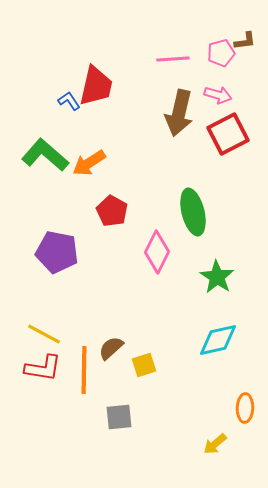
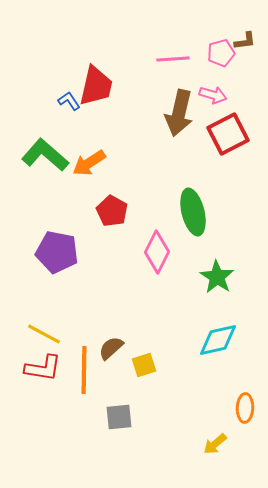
pink arrow: moved 5 px left
